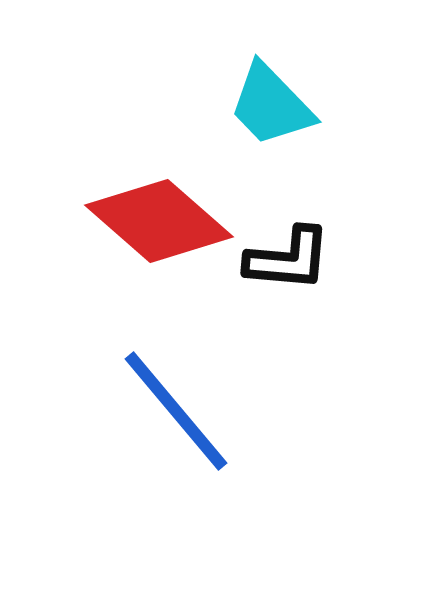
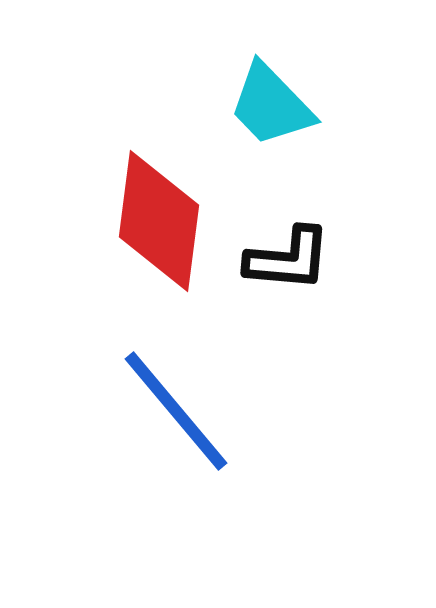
red diamond: rotated 56 degrees clockwise
